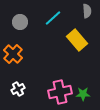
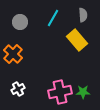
gray semicircle: moved 4 px left, 4 px down
cyan line: rotated 18 degrees counterclockwise
green star: moved 2 px up
